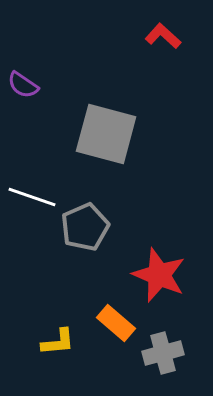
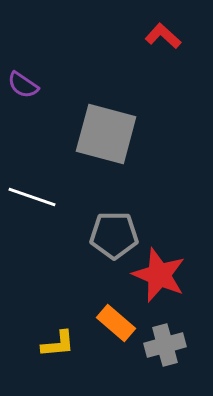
gray pentagon: moved 29 px right, 8 px down; rotated 24 degrees clockwise
yellow L-shape: moved 2 px down
gray cross: moved 2 px right, 8 px up
